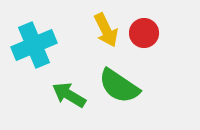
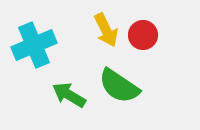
red circle: moved 1 px left, 2 px down
